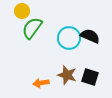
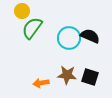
brown star: rotated 12 degrees counterclockwise
